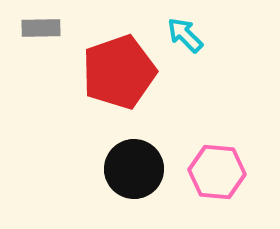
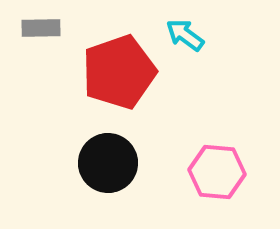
cyan arrow: rotated 9 degrees counterclockwise
black circle: moved 26 px left, 6 px up
